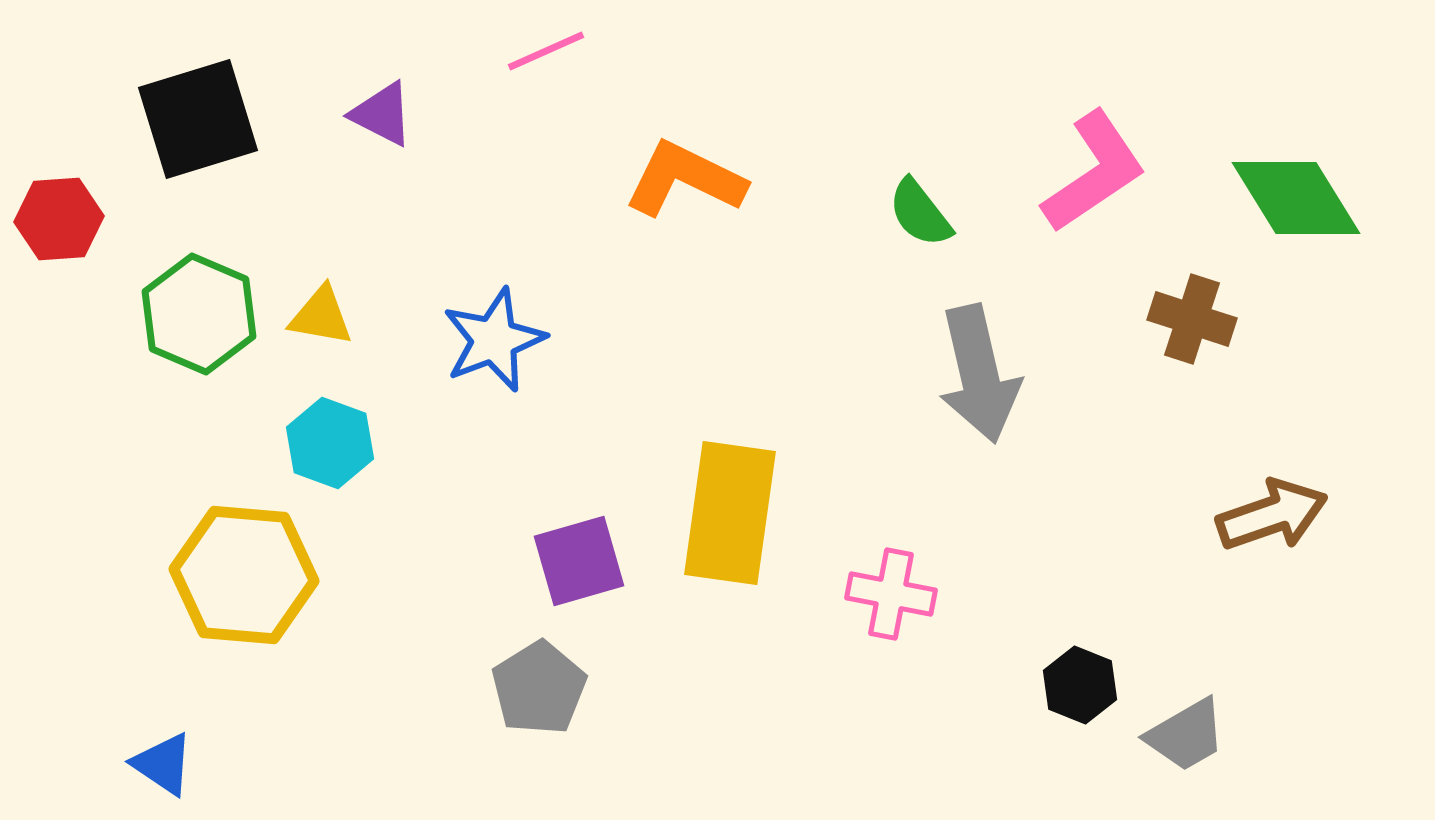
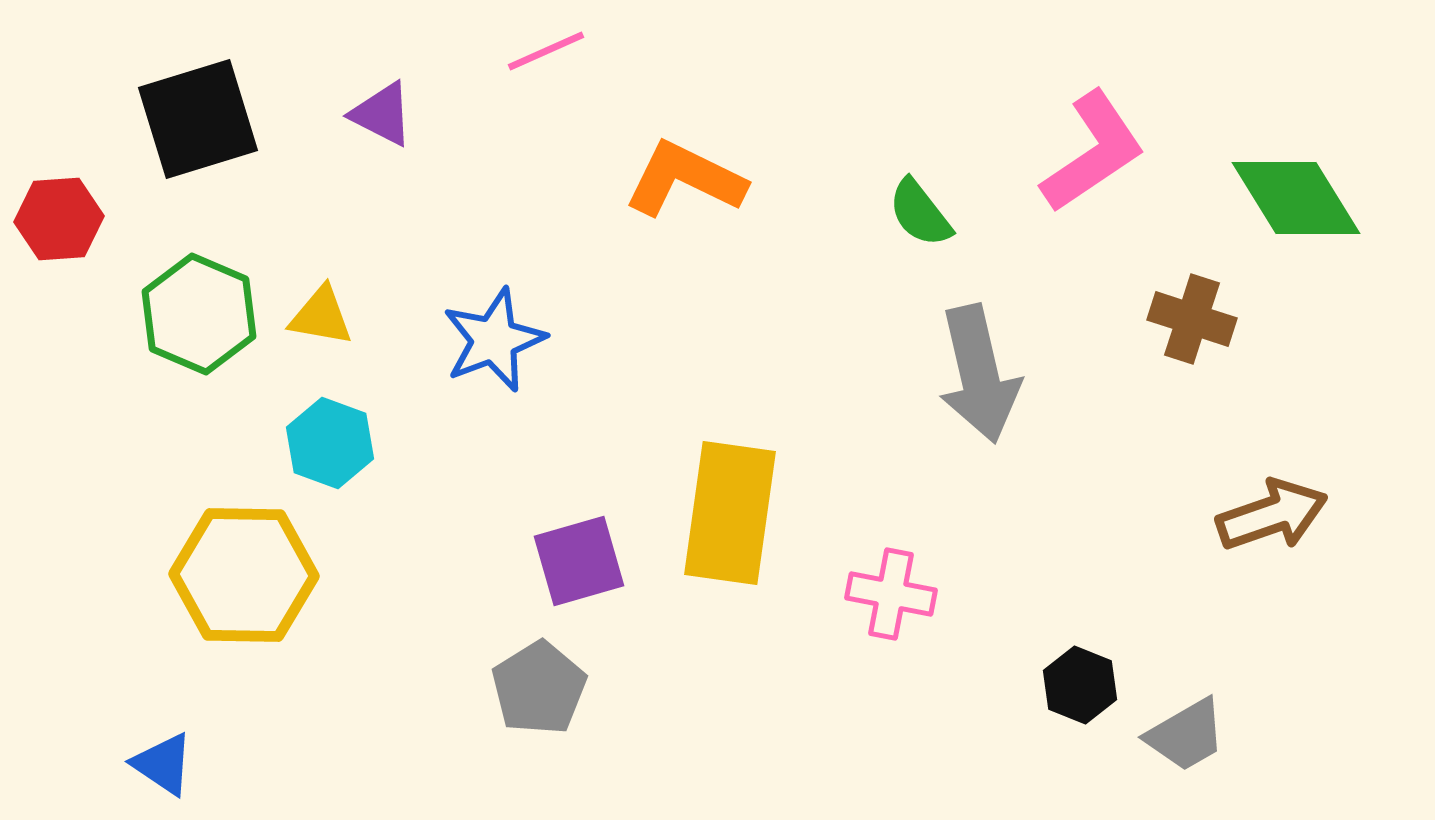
pink L-shape: moved 1 px left, 20 px up
yellow hexagon: rotated 4 degrees counterclockwise
